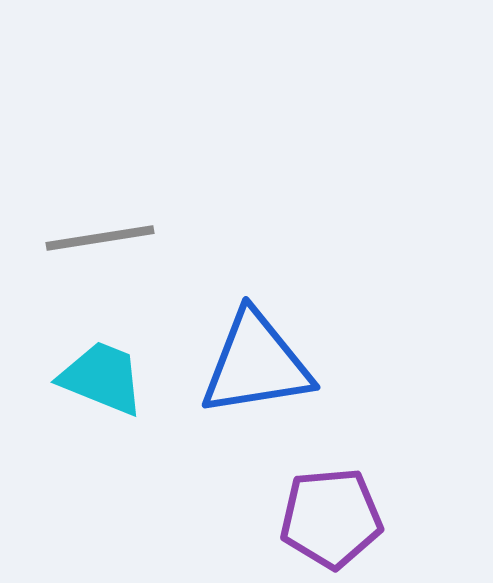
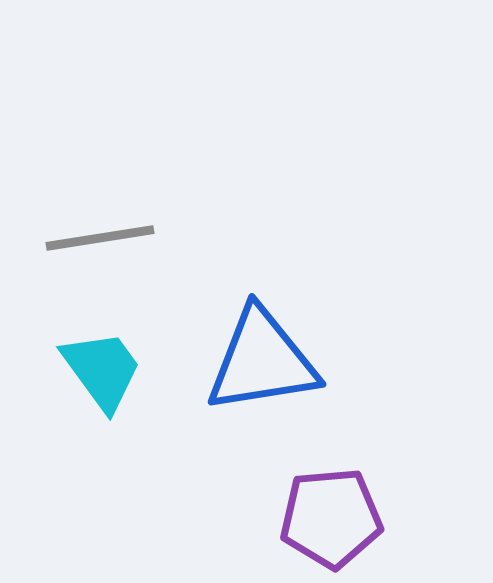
blue triangle: moved 6 px right, 3 px up
cyan trapezoid: moved 8 px up; rotated 32 degrees clockwise
